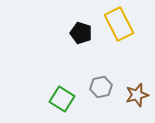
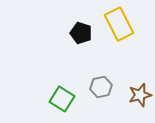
brown star: moved 3 px right
